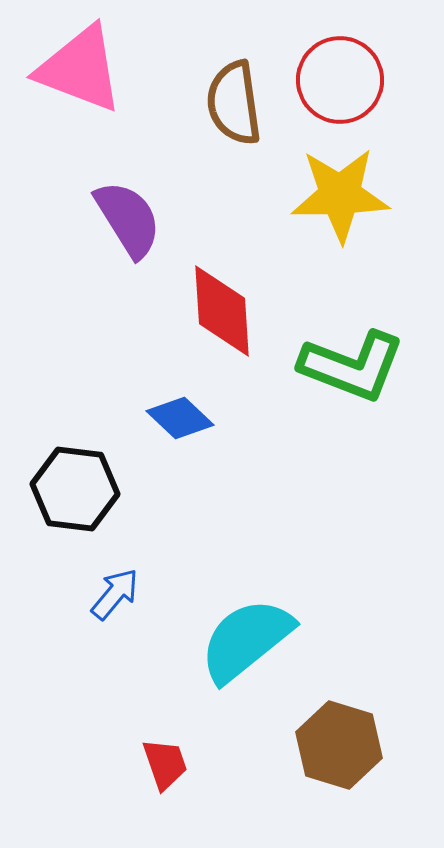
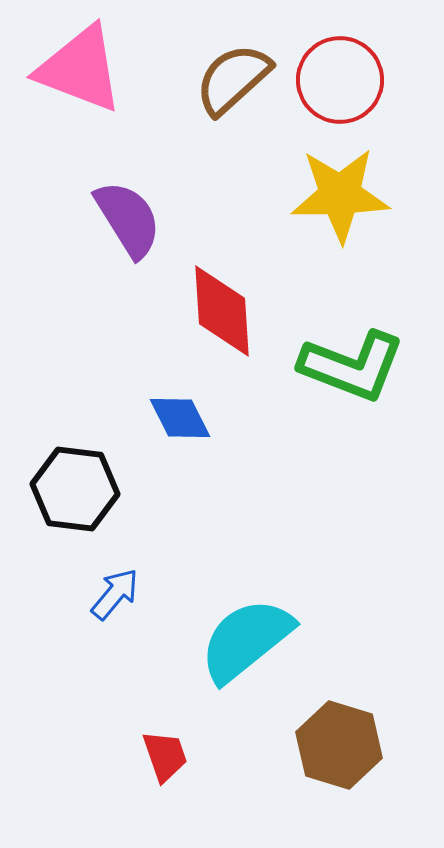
brown semicircle: moved 1 px left, 24 px up; rotated 56 degrees clockwise
blue diamond: rotated 20 degrees clockwise
red trapezoid: moved 8 px up
